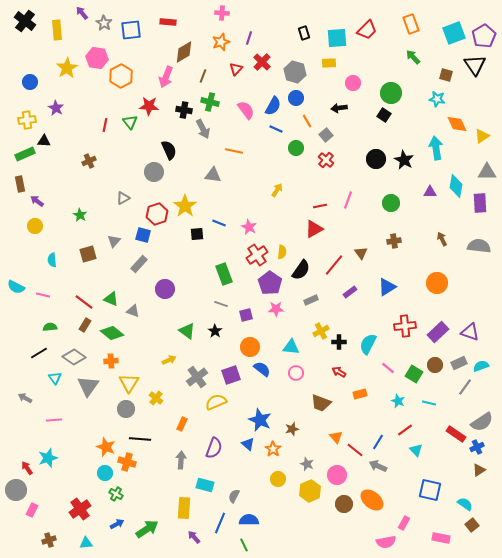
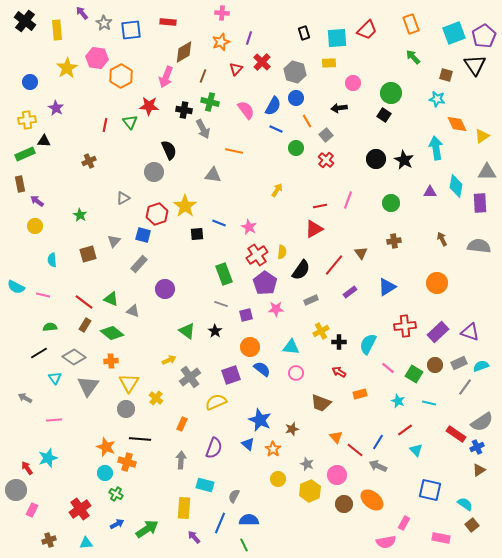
purple pentagon at (270, 283): moved 5 px left
gray cross at (197, 377): moved 7 px left
